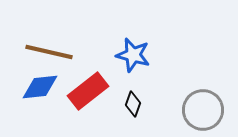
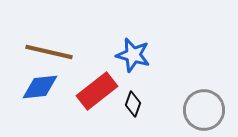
red rectangle: moved 9 px right
gray circle: moved 1 px right
